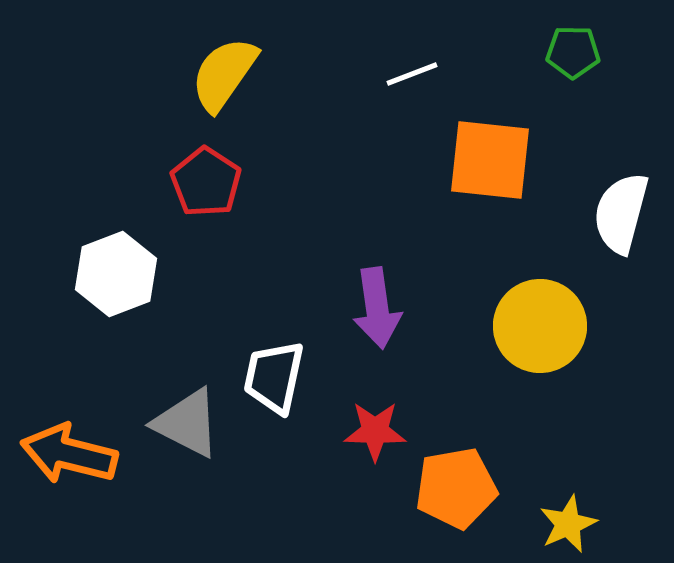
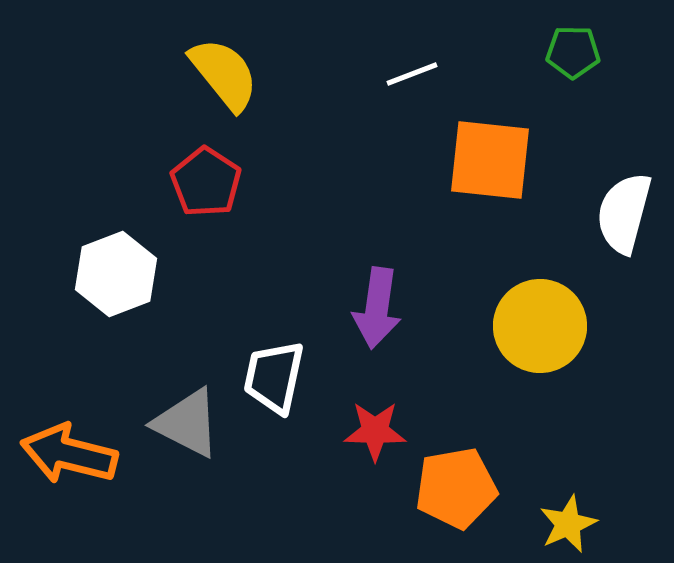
yellow semicircle: rotated 106 degrees clockwise
white semicircle: moved 3 px right
purple arrow: rotated 16 degrees clockwise
